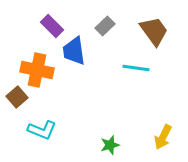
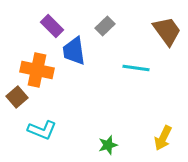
brown trapezoid: moved 13 px right
yellow arrow: moved 1 px down
green star: moved 2 px left
